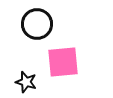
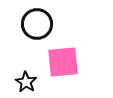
black star: rotated 15 degrees clockwise
